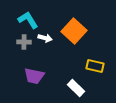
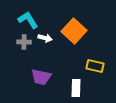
purple trapezoid: moved 7 px right, 1 px down
white rectangle: rotated 48 degrees clockwise
